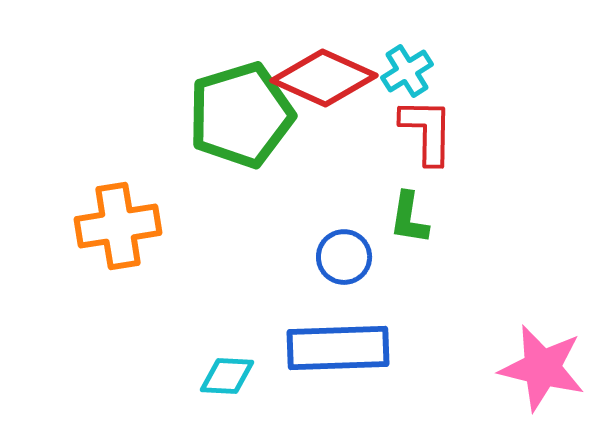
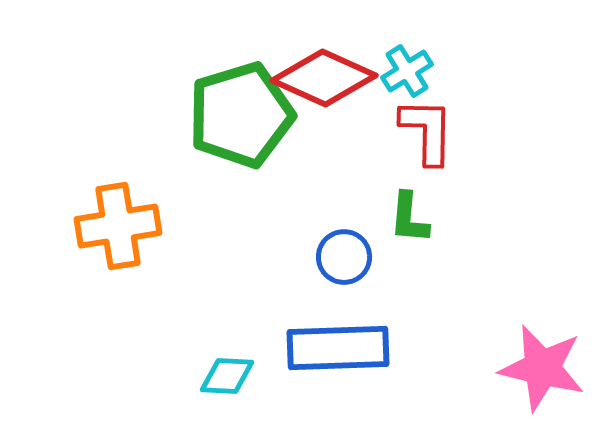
green L-shape: rotated 4 degrees counterclockwise
